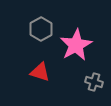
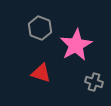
gray hexagon: moved 1 px left, 1 px up; rotated 10 degrees counterclockwise
red triangle: moved 1 px right, 1 px down
